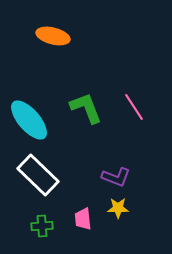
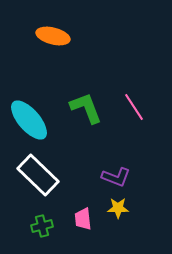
green cross: rotated 10 degrees counterclockwise
